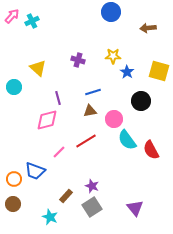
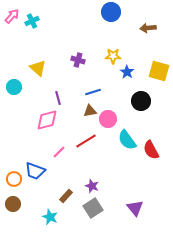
pink circle: moved 6 px left
gray square: moved 1 px right, 1 px down
